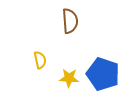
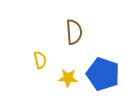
brown semicircle: moved 4 px right, 11 px down
yellow star: moved 1 px left
